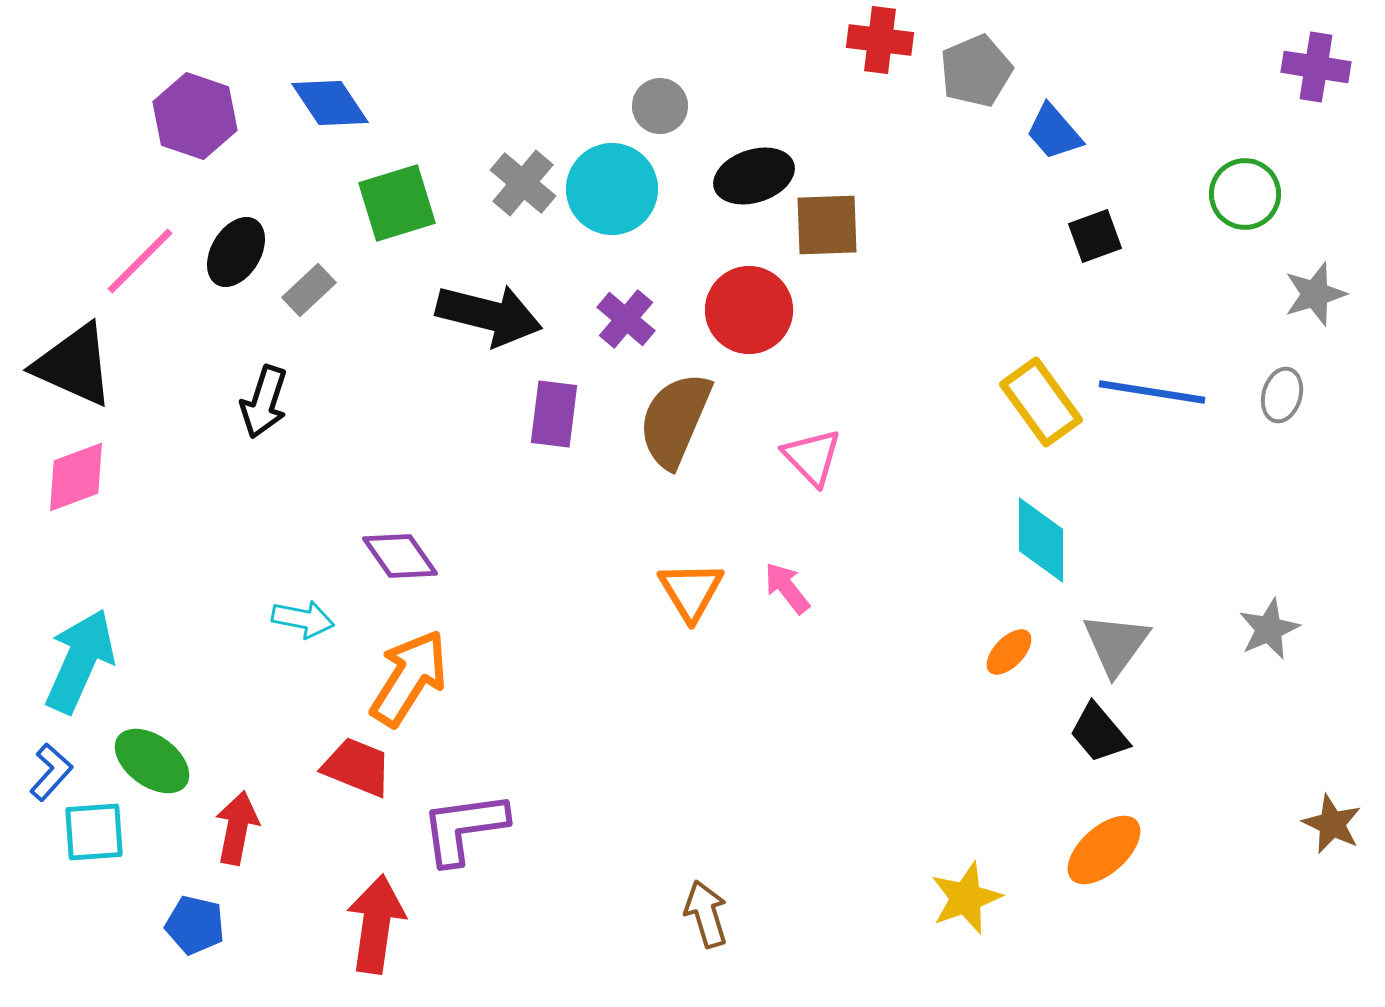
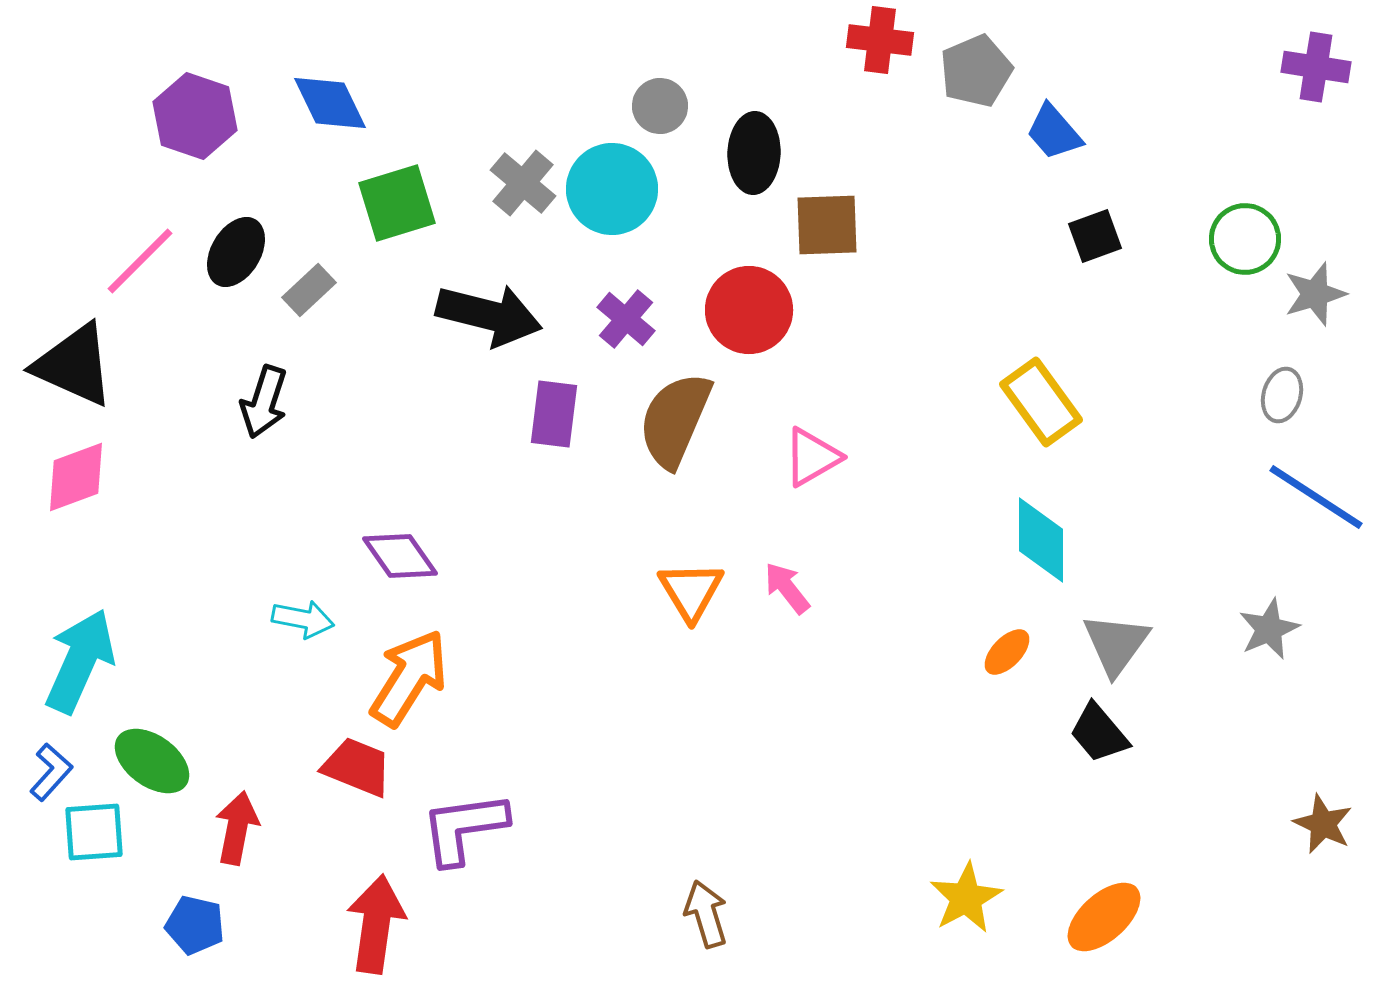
blue diamond at (330, 103): rotated 8 degrees clockwise
black ellipse at (754, 176): moved 23 px up; rotated 70 degrees counterclockwise
green circle at (1245, 194): moved 45 px down
blue line at (1152, 392): moved 164 px right, 105 px down; rotated 24 degrees clockwise
pink triangle at (812, 457): rotated 44 degrees clockwise
orange ellipse at (1009, 652): moved 2 px left
brown star at (1332, 824): moved 9 px left
orange ellipse at (1104, 850): moved 67 px down
yellow star at (966, 898): rotated 8 degrees counterclockwise
